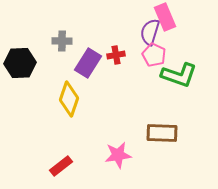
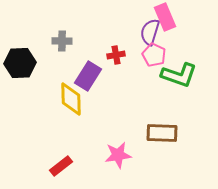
purple rectangle: moved 13 px down
yellow diamond: moved 2 px right; rotated 20 degrees counterclockwise
